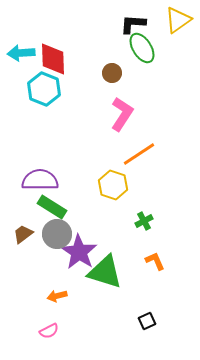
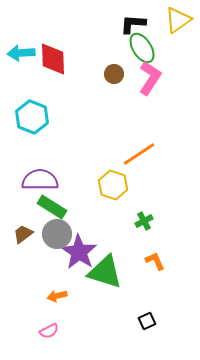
brown circle: moved 2 px right, 1 px down
cyan hexagon: moved 12 px left, 28 px down
pink L-shape: moved 28 px right, 36 px up
